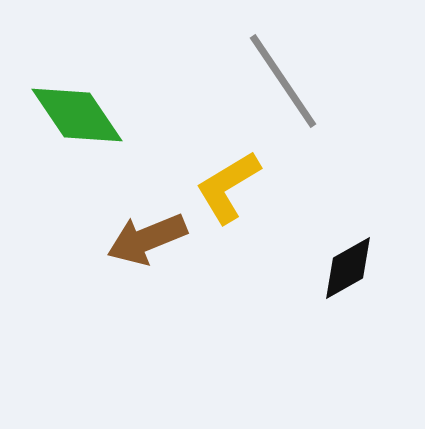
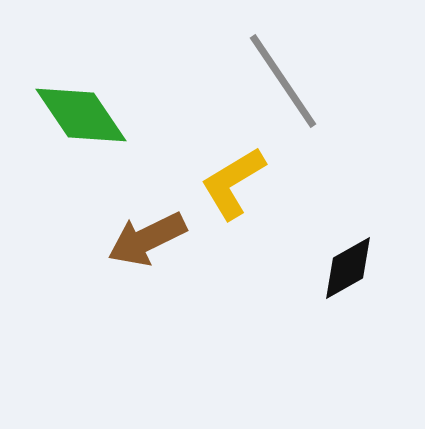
green diamond: moved 4 px right
yellow L-shape: moved 5 px right, 4 px up
brown arrow: rotated 4 degrees counterclockwise
